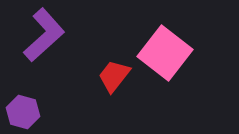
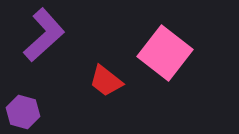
red trapezoid: moved 8 px left, 5 px down; rotated 90 degrees counterclockwise
